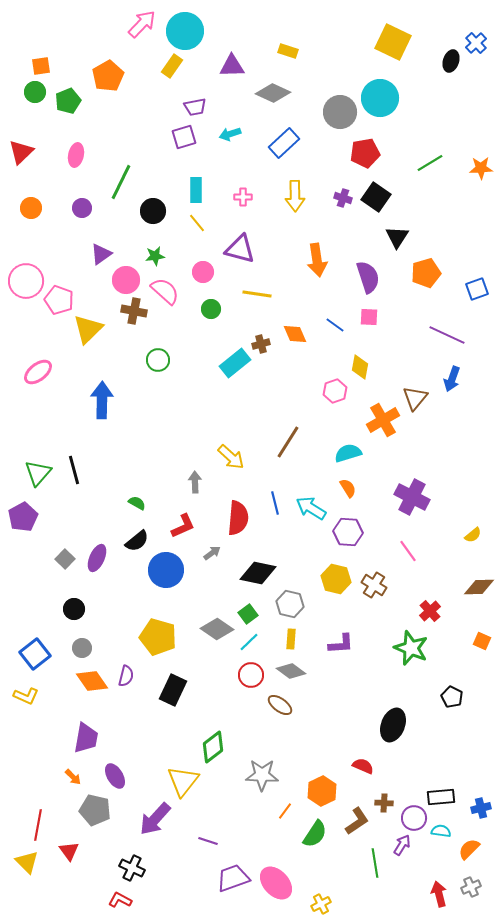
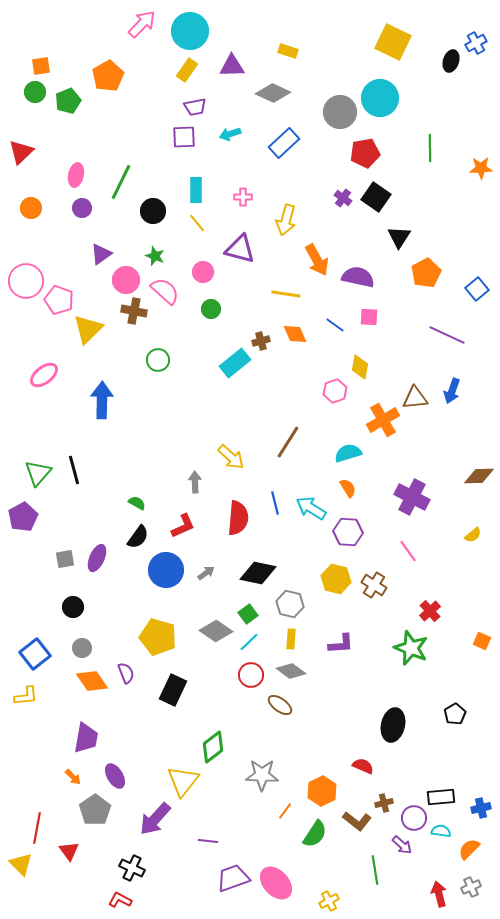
cyan circle at (185, 31): moved 5 px right
blue cross at (476, 43): rotated 15 degrees clockwise
yellow rectangle at (172, 66): moved 15 px right, 4 px down
purple square at (184, 137): rotated 15 degrees clockwise
pink ellipse at (76, 155): moved 20 px down
green line at (430, 163): moved 15 px up; rotated 60 degrees counterclockwise
yellow arrow at (295, 196): moved 9 px left, 24 px down; rotated 16 degrees clockwise
purple cross at (343, 198): rotated 18 degrees clockwise
black triangle at (397, 237): moved 2 px right
green star at (155, 256): rotated 30 degrees clockwise
orange arrow at (317, 260): rotated 20 degrees counterclockwise
orange pentagon at (426, 273): rotated 12 degrees counterclockwise
purple semicircle at (368, 277): moved 10 px left; rotated 60 degrees counterclockwise
blue square at (477, 289): rotated 20 degrees counterclockwise
yellow line at (257, 294): moved 29 px right
brown cross at (261, 344): moved 3 px up
pink ellipse at (38, 372): moved 6 px right, 3 px down
blue arrow at (452, 379): moved 12 px down
brown triangle at (415, 398): rotated 44 degrees clockwise
black semicircle at (137, 541): moved 1 px right, 4 px up; rotated 15 degrees counterclockwise
gray arrow at (212, 553): moved 6 px left, 20 px down
gray square at (65, 559): rotated 36 degrees clockwise
brown diamond at (479, 587): moved 111 px up
black circle at (74, 609): moved 1 px left, 2 px up
gray diamond at (217, 629): moved 1 px left, 2 px down
purple semicircle at (126, 676): moved 3 px up; rotated 35 degrees counterclockwise
yellow L-shape at (26, 696): rotated 30 degrees counterclockwise
black pentagon at (452, 697): moved 3 px right, 17 px down; rotated 15 degrees clockwise
black ellipse at (393, 725): rotated 8 degrees counterclockwise
brown cross at (384, 803): rotated 18 degrees counterclockwise
gray pentagon at (95, 810): rotated 24 degrees clockwise
brown L-shape at (357, 821): rotated 72 degrees clockwise
red line at (38, 825): moved 1 px left, 3 px down
purple line at (208, 841): rotated 12 degrees counterclockwise
purple arrow at (402, 845): rotated 100 degrees clockwise
yellow triangle at (27, 862): moved 6 px left, 2 px down
green line at (375, 863): moved 7 px down
yellow cross at (321, 904): moved 8 px right, 3 px up
